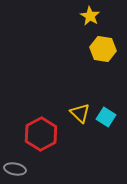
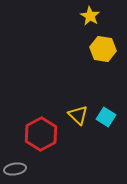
yellow triangle: moved 2 px left, 2 px down
gray ellipse: rotated 20 degrees counterclockwise
